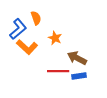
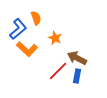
orange L-shape: moved 2 px down
red line: rotated 45 degrees counterclockwise
blue rectangle: moved 2 px left; rotated 72 degrees counterclockwise
